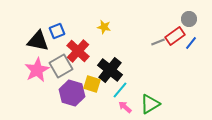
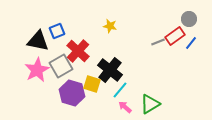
yellow star: moved 6 px right, 1 px up
